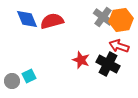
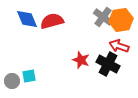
cyan square: rotated 16 degrees clockwise
